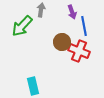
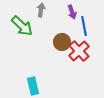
green arrow: rotated 90 degrees counterclockwise
red cross: rotated 25 degrees clockwise
